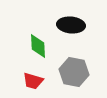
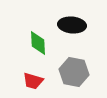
black ellipse: moved 1 px right
green diamond: moved 3 px up
